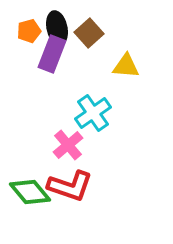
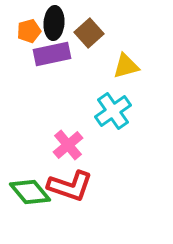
black ellipse: moved 3 px left, 5 px up; rotated 16 degrees clockwise
purple rectangle: rotated 57 degrees clockwise
yellow triangle: rotated 20 degrees counterclockwise
cyan cross: moved 20 px right, 2 px up
